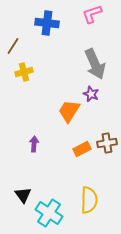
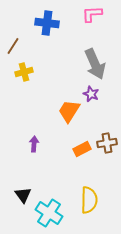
pink L-shape: rotated 15 degrees clockwise
